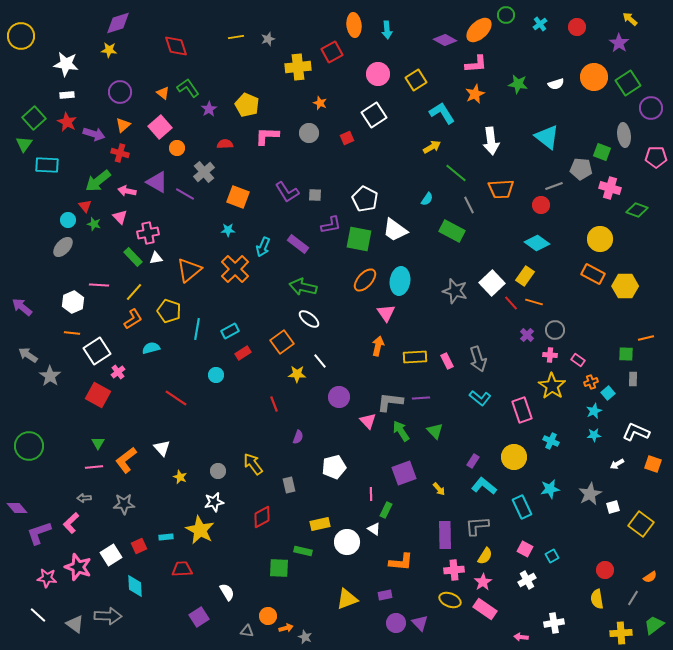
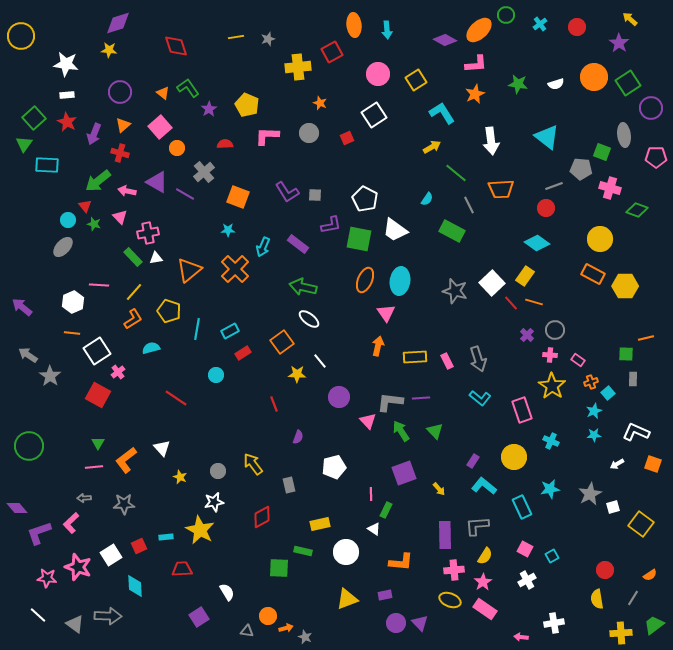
purple arrow at (94, 134): rotated 95 degrees clockwise
red circle at (541, 205): moved 5 px right, 3 px down
orange ellipse at (365, 280): rotated 20 degrees counterclockwise
white circle at (347, 542): moved 1 px left, 10 px down
orange semicircle at (650, 577): moved 2 px up
